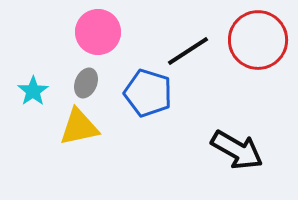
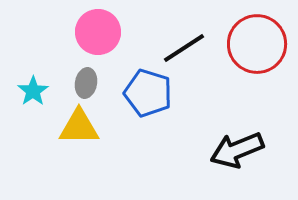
red circle: moved 1 px left, 4 px down
black line: moved 4 px left, 3 px up
gray ellipse: rotated 12 degrees counterclockwise
yellow triangle: rotated 12 degrees clockwise
black arrow: rotated 128 degrees clockwise
